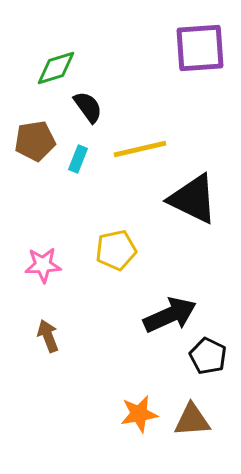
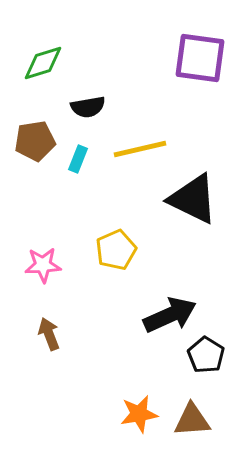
purple square: moved 10 px down; rotated 12 degrees clockwise
green diamond: moved 13 px left, 5 px up
black semicircle: rotated 116 degrees clockwise
yellow pentagon: rotated 12 degrees counterclockwise
brown arrow: moved 1 px right, 2 px up
black pentagon: moved 2 px left, 1 px up; rotated 6 degrees clockwise
